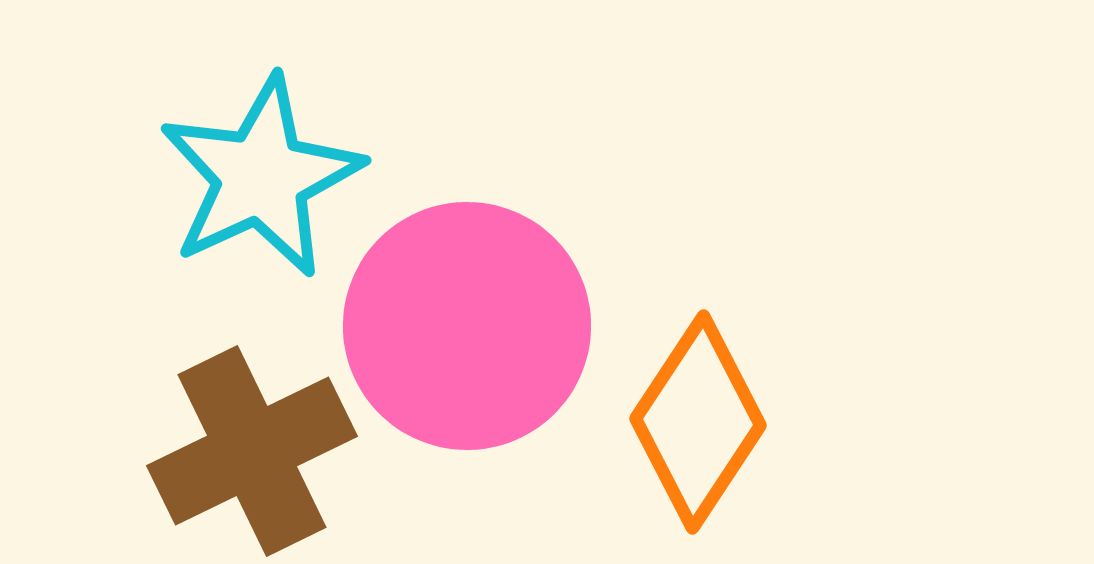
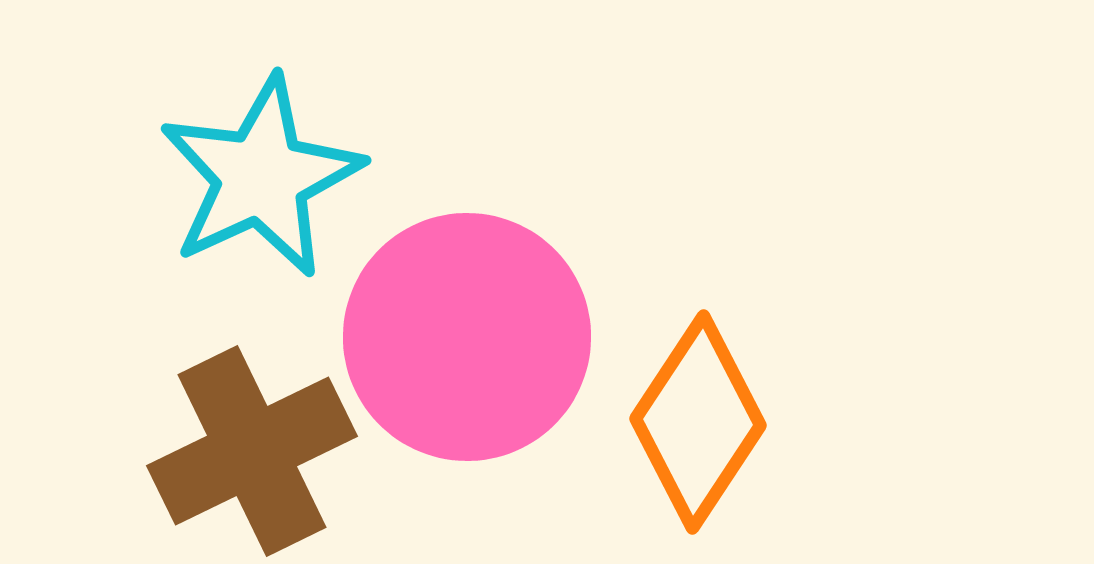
pink circle: moved 11 px down
